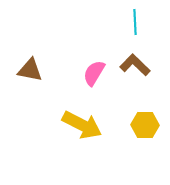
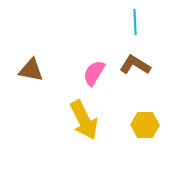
brown L-shape: rotated 12 degrees counterclockwise
brown triangle: moved 1 px right
yellow arrow: moved 2 px right, 5 px up; rotated 36 degrees clockwise
